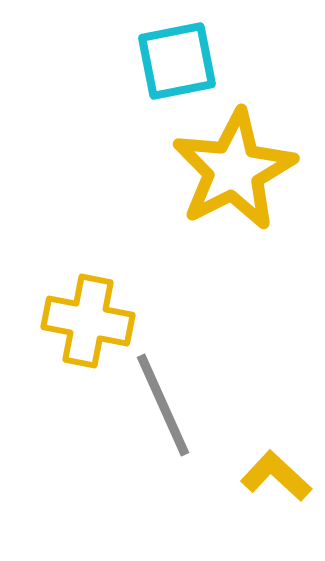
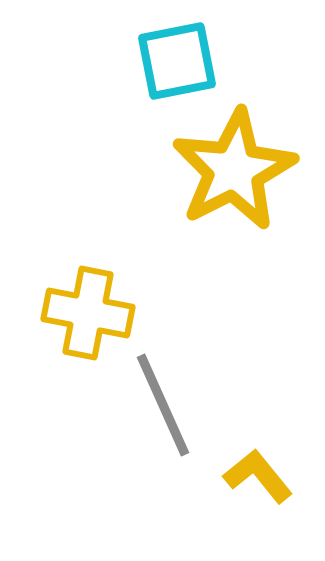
yellow cross: moved 8 px up
yellow L-shape: moved 18 px left; rotated 8 degrees clockwise
